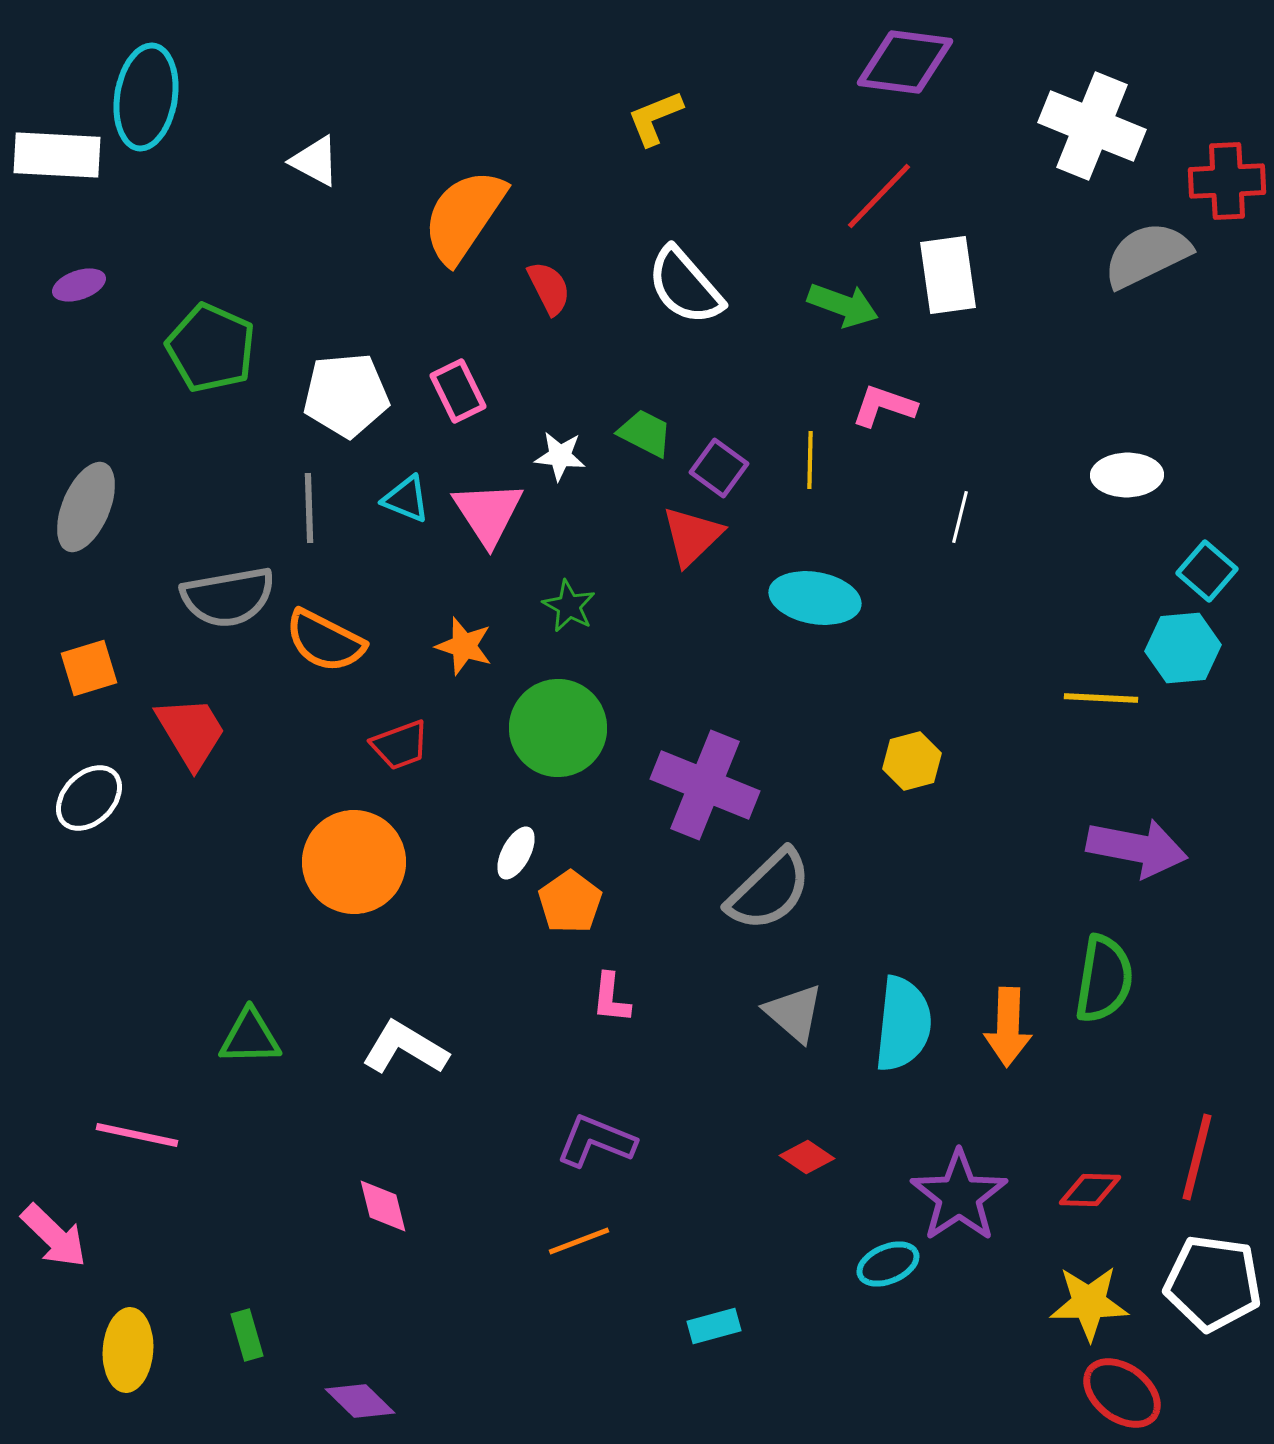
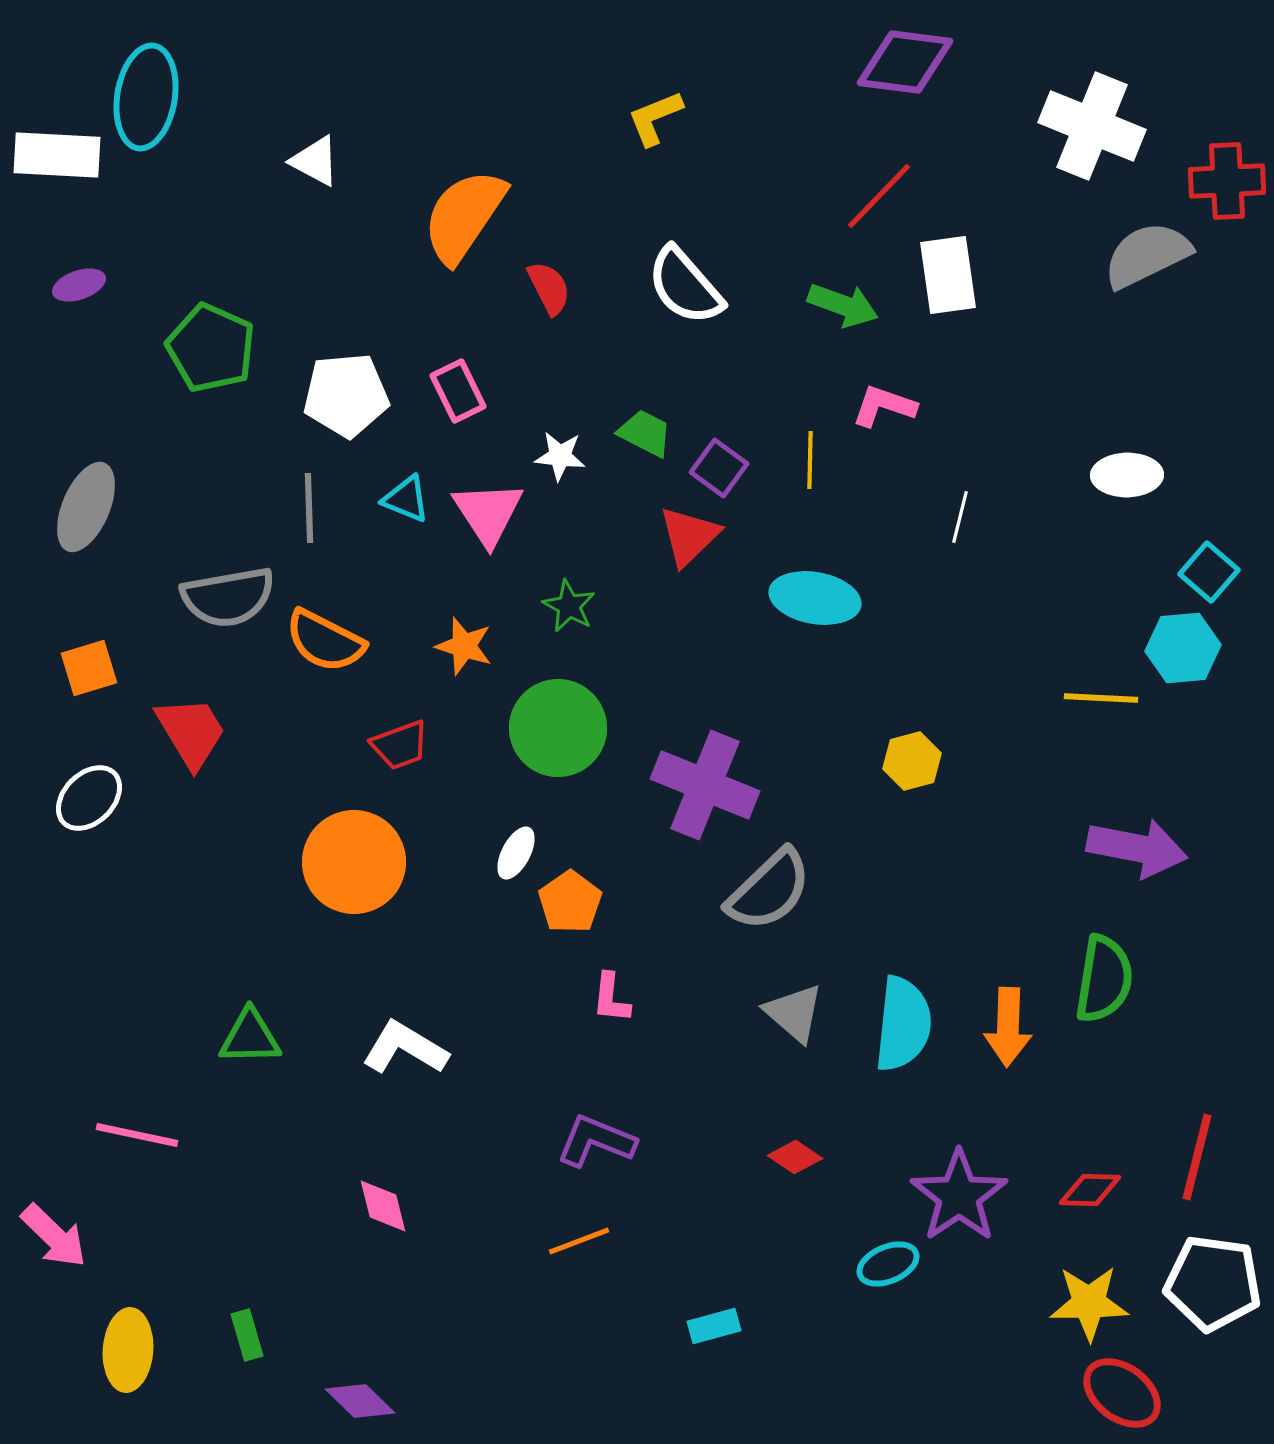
red triangle at (692, 536): moved 3 px left
cyan square at (1207, 571): moved 2 px right, 1 px down
red diamond at (807, 1157): moved 12 px left
